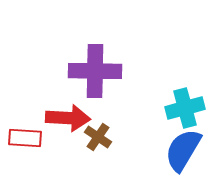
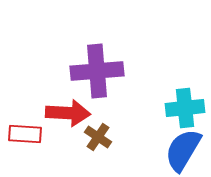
purple cross: moved 2 px right; rotated 6 degrees counterclockwise
cyan cross: rotated 9 degrees clockwise
red arrow: moved 5 px up
red rectangle: moved 4 px up
